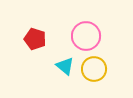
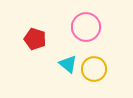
pink circle: moved 9 px up
cyan triangle: moved 3 px right, 2 px up
